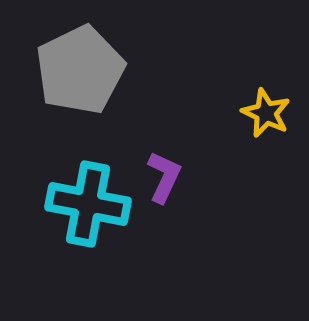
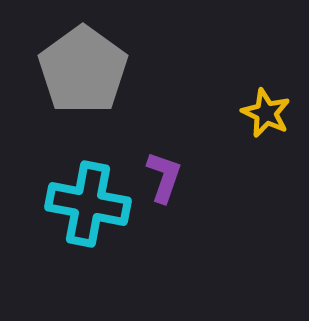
gray pentagon: moved 3 px right; rotated 10 degrees counterclockwise
purple L-shape: rotated 6 degrees counterclockwise
